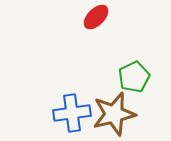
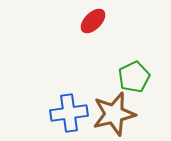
red ellipse: moved 3 px left, 4 px down
blue cross: moved 3 px left
